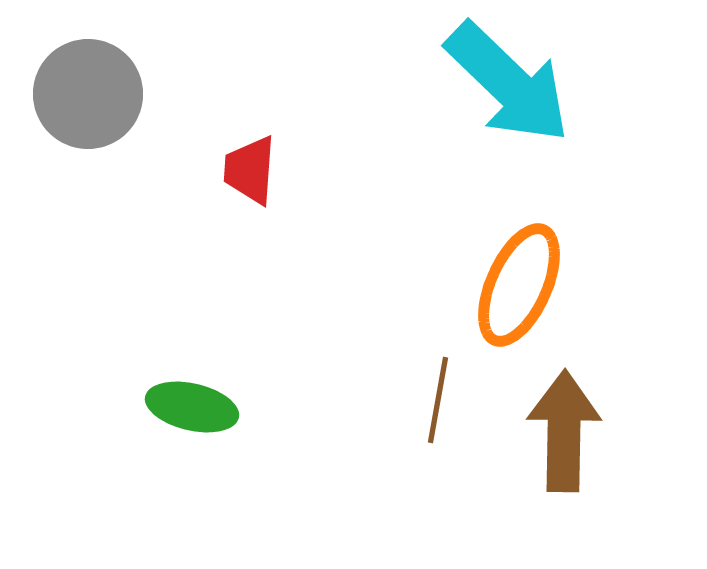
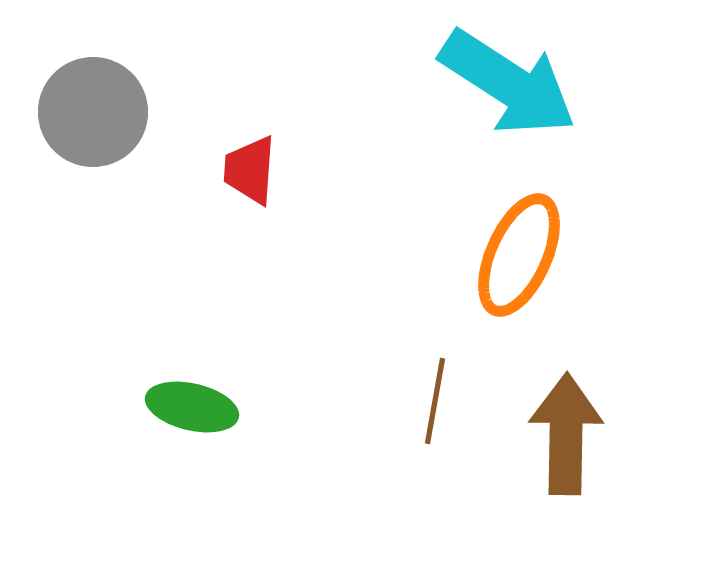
cyan arrow: rotated 11 degrees counterclockwise
gray circle: moved 5 px right, 18 px down
orange ellipse: moved 30 px up
brown line: moved 3 px left, 1 px down
brown arrow: moved 2 px right, 3 px down
